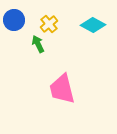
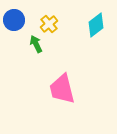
cyan diamond: moved 3 px right; rotated 65 degrees counterclockwise
green arrow: moved 2 px left
